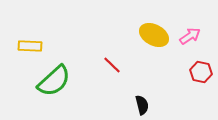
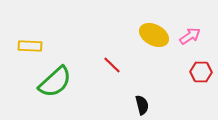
red hexagon: rotated 10 degrees counterclockwise
green semicircle: moved 1 px right, 1 px down
